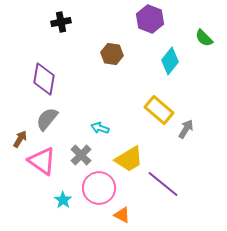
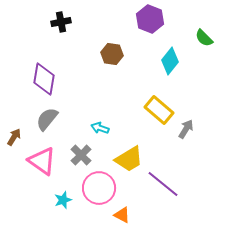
brown arrow: moved 6 px left, 2 px up
cyan star: rotated 18 degrees clockwise
